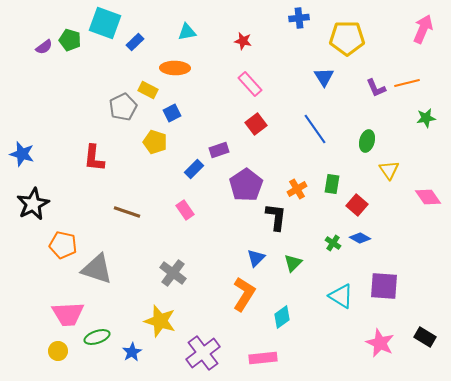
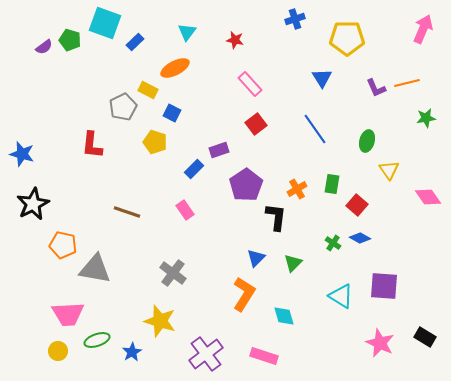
blue cross at (299, 18): moved 4 px left, 1 px down; rotated 12 degrees counterclockwise
cyan triangle at (187, 32): rotated 42 degrees counterclockwise
red star at (243, 41): moved 8 px left, 1 px up
orange ellipse at (175, 68): rotated 28 degrees counterclockwise
blue triangle at (324, 77): moved 2 px left, 1 px down
blue square at (172, 113): rotated 36 degrees counterclockwise
red L-shape at (94, 158): moved 2 px left, 13 px up
gray triangle at (97, 269): moved 2 px left; rotated 8 degrees counterclockwise
cyan diamond at (282, 317): moved 2 px right, 1 px up; rotated 70 degrees counterclockwise
green ellipse at (97, 337): moved 3 px down
purple cross at (203, 353): moved 3 px right, 1 px down
pink rectangle at (263, 358): moved 1 px right, 2 px up; rotated 24 degrees clockwise
